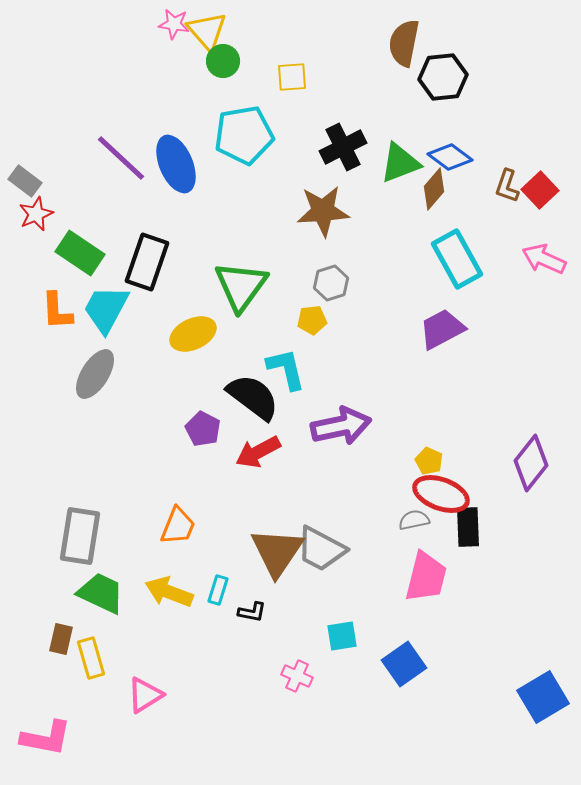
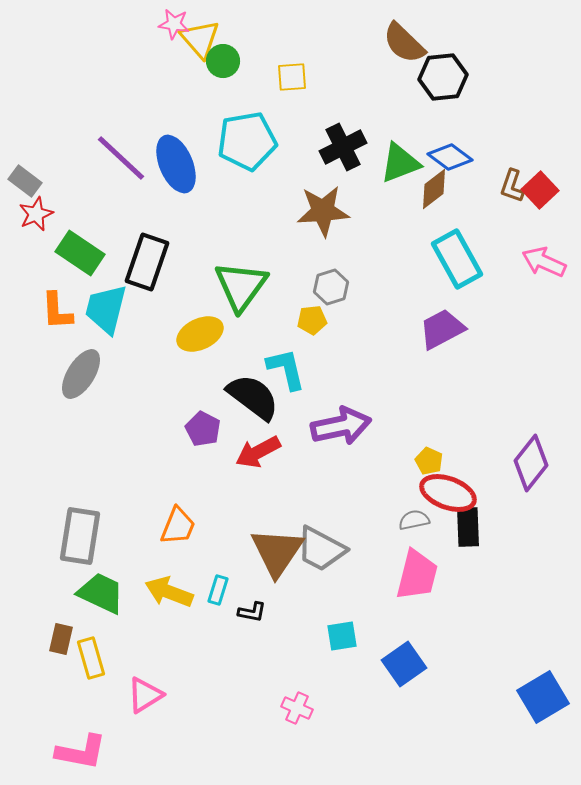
yellow triangle at (207, 31): moved 7 px left, 8 px down
brown semicircle at (404, 43): rotated 57 degrees counterclockwise
cyan pentagon at (244, 135): moved 3 px right, 6 px down
brown L-shape at (507, 186): moved 5 px right
brown diamond at (434, 189): rotated 12 degrees clockwise
pink arrow at (544, 259): moved 3 px down
gray hexagon at (331, 283): moved 4 px down
cyan trapezoid at (106, 309): rotated 14 degrees counterclockwise
yellow ellipse at (193, 334): moved 7 px right
gray ellipse at (95, 374): moved 14 px left
red ellipse at (441, 494): moved 7 px right, 1 px up
pink trapezoid at (426, 577): moved 9 px left, 2 px up
pink cross at (297, 676): moved 32 px down
pink L-shape at (46, 738): moved 35 px right, 14 px down
